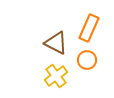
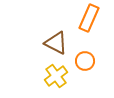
orange rectangle: moved 10 px up
orange circle: moved 2 px left, 1 px down
